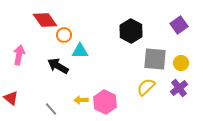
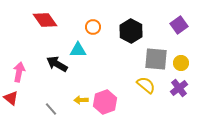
orange circle: moved 29 px right, 8 px up
cyan triangle: moved 2 px left, 1 px up
pink arrow: moved 17 px down
gray square: moved 1 px right
black arrow: moved 1 px left, 2 px up
yellow semicircle: moved 2 px up; rotated 84 degrees clockwise
pink hexagon: rotated 15 degrees clockwise
